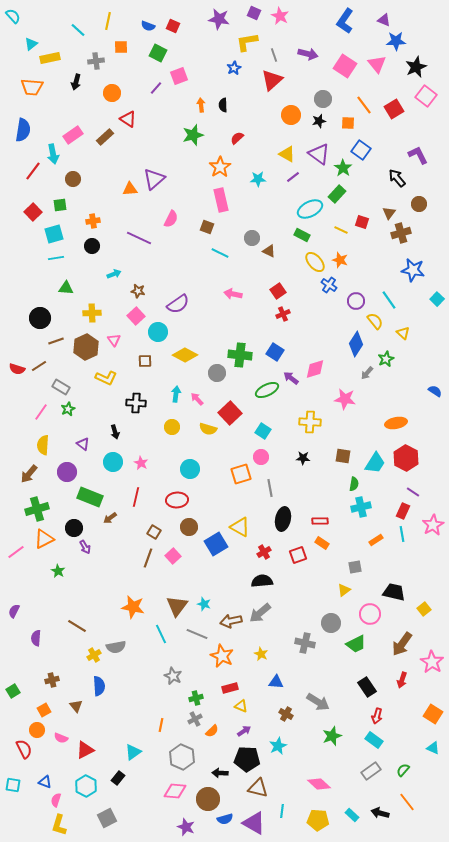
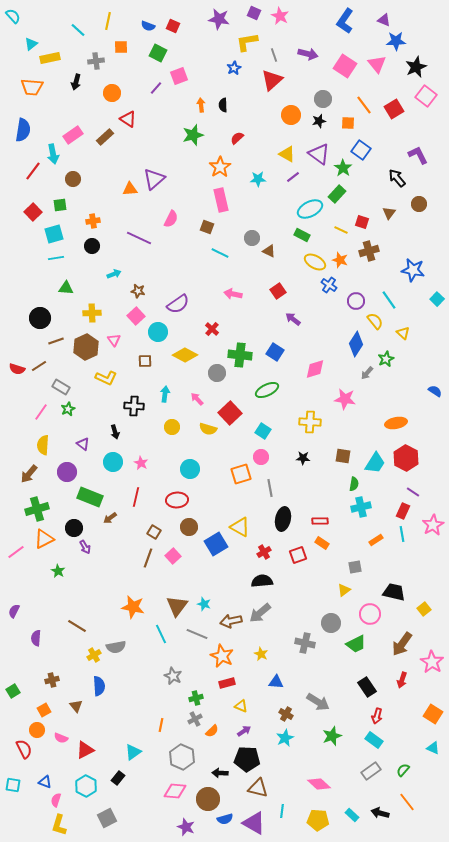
brown cross at (401, 233): moved 32 px left, 18 px down
yellow ellipse at (315, 262): rotated 20 degrees counterclockwise
red cross at (283, 314): moved 71 px left, 15 px down; rotated 24 degrees counterclockwise
purple arrow at (291, 378): moved 2 px right, 59 px up
cyan arrow at (176, 394): moved 11 px left
black cross at (136, 403): moved 2 px left, 3 px down
red rectangle at (230, 688): moved 3 px left, 5 px up
cyan star at (278, 746): moved 7 px right, 8 px up
